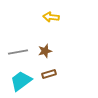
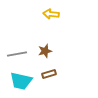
yellow arrow: moved 3 px up
gray line: moved 1 px left, 2 px down
cyan trapezoid: rotated 130 degrees counterclockwise
